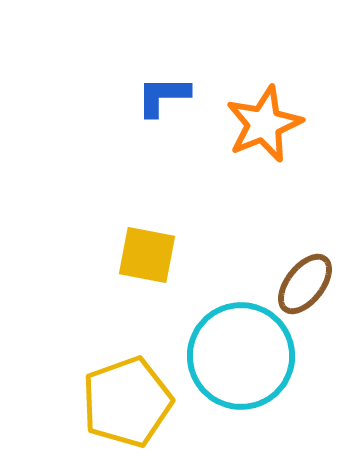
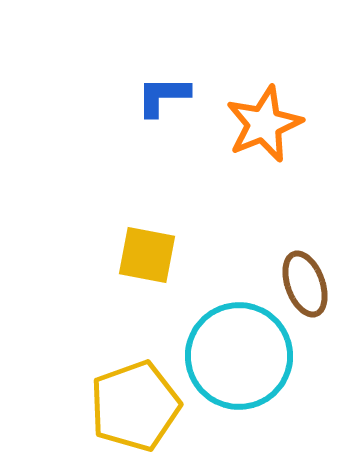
brown ellipse: rotated 58 degrees counterclockwise
cyan circle: moved 2 px left
yellow pentagon: moved 8 px right, 4 px down
